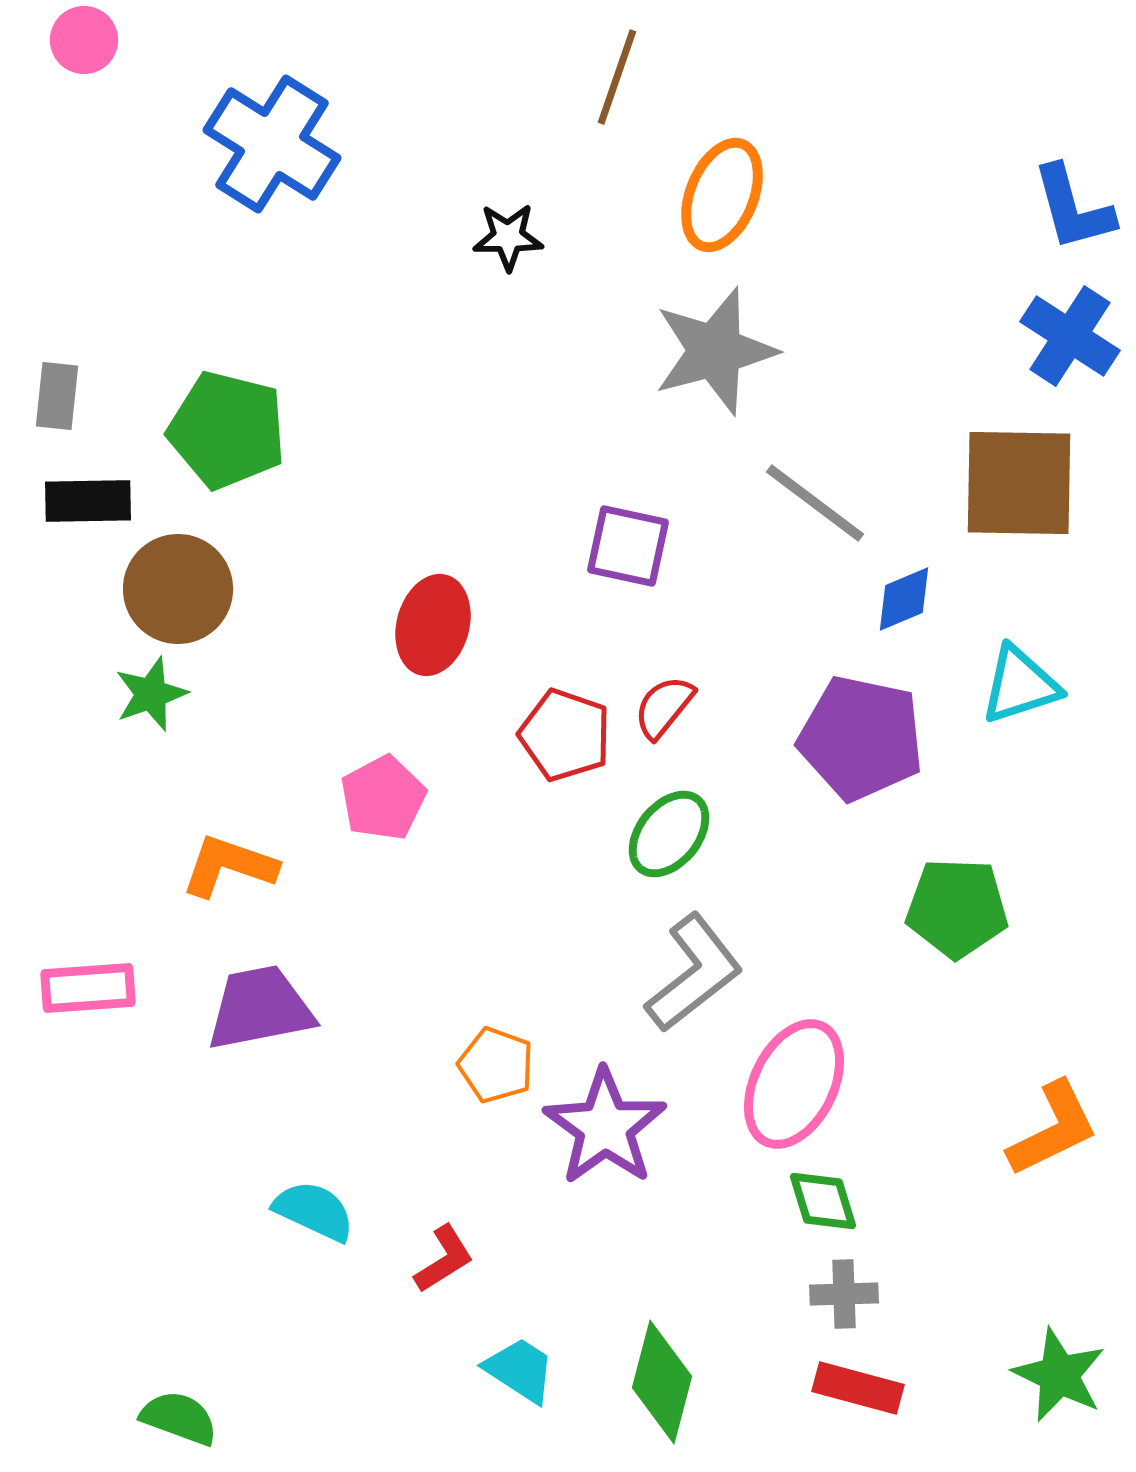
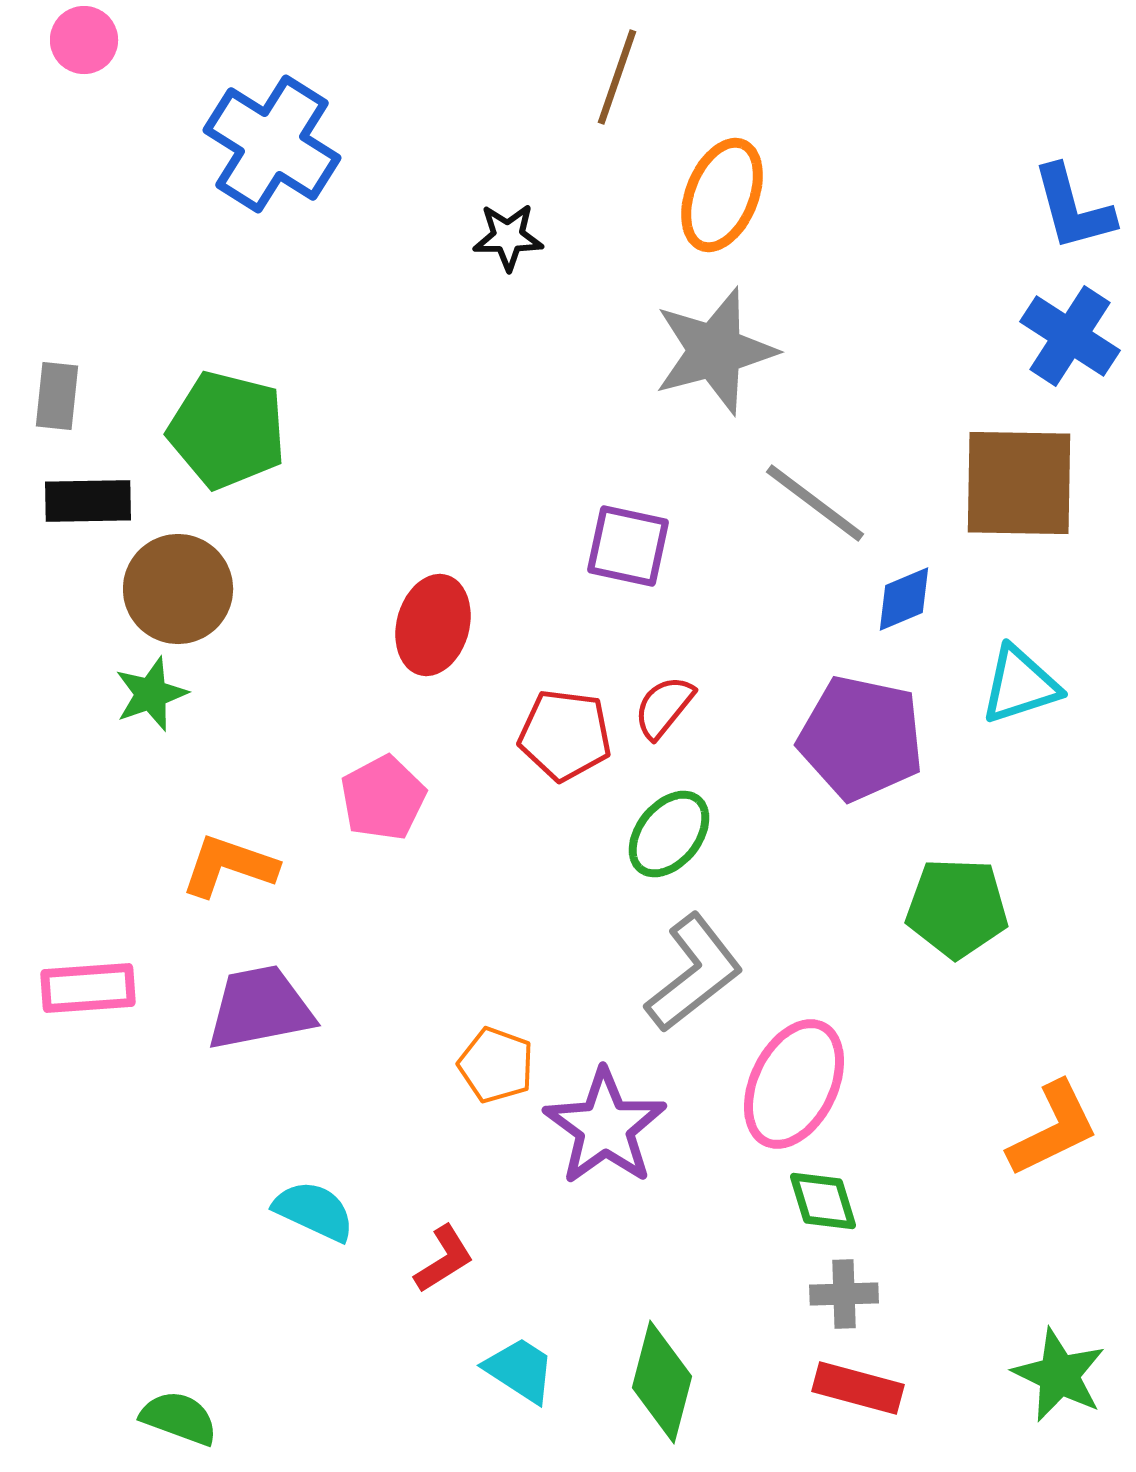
red pentagon at (565, 735): rotated 12 degrees counterclockwise
